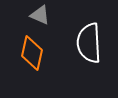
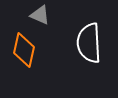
orange diamond: moved 8 px left, 3 px up
